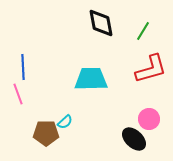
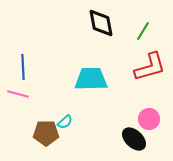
red L-shape: moved 1 px left, 2 px up
pink line: rotated 55 degrees counterclockwise
